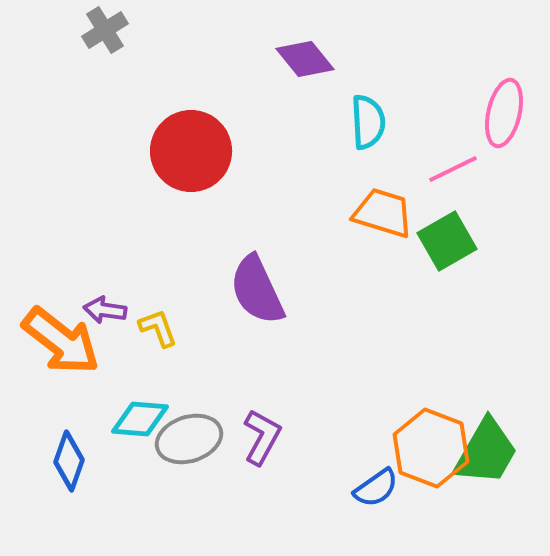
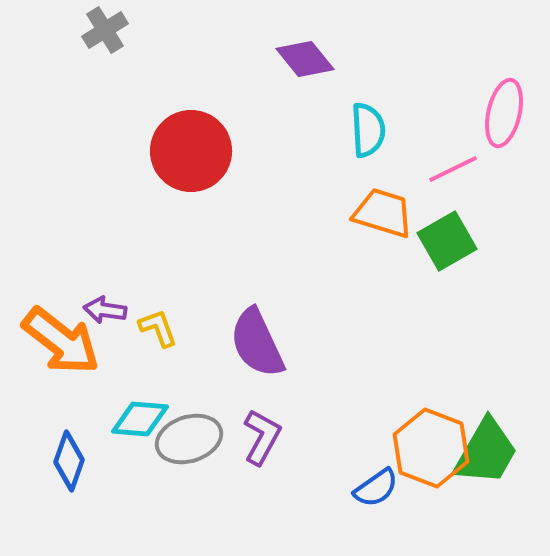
cyan semicircle: moved 8 px down
purple semicircle: moved 53 px down
